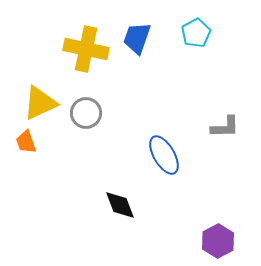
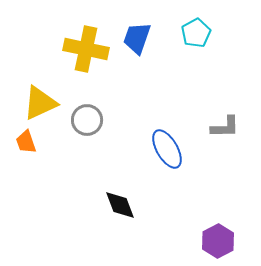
gray circle: moved 1 px right, 7 px down
blue ellipse: moved 3 px right, 6 px up
